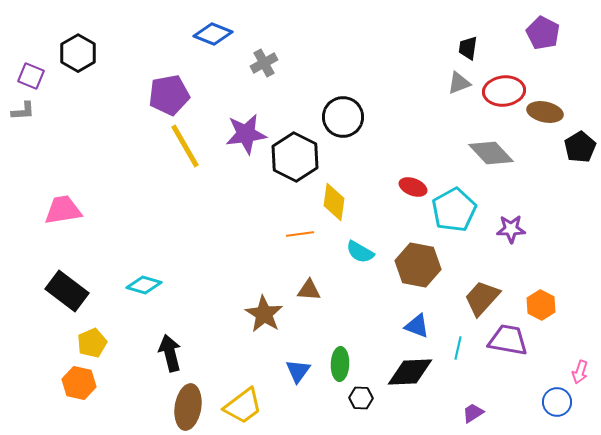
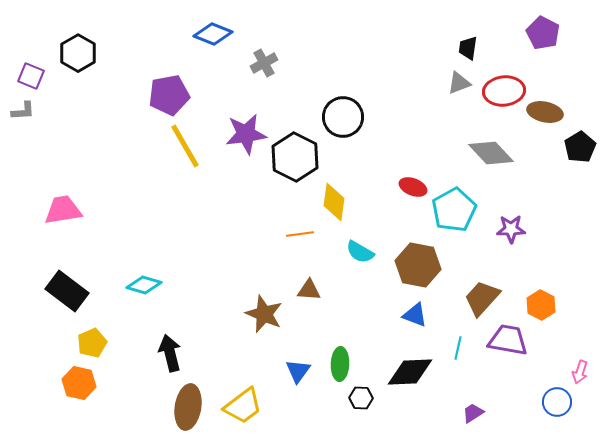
brown star at (264, 314): rotated 9 degrees counterclockwise
blue triangle at (417, 326): moved 2 px left, 11 px up
